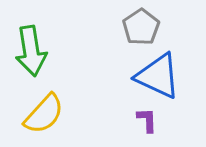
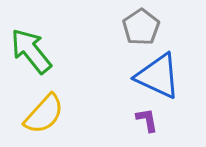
green arrow: rotated 150 degrees clockwise
purple L-shape: rotated 8 degrees counterclockwise
